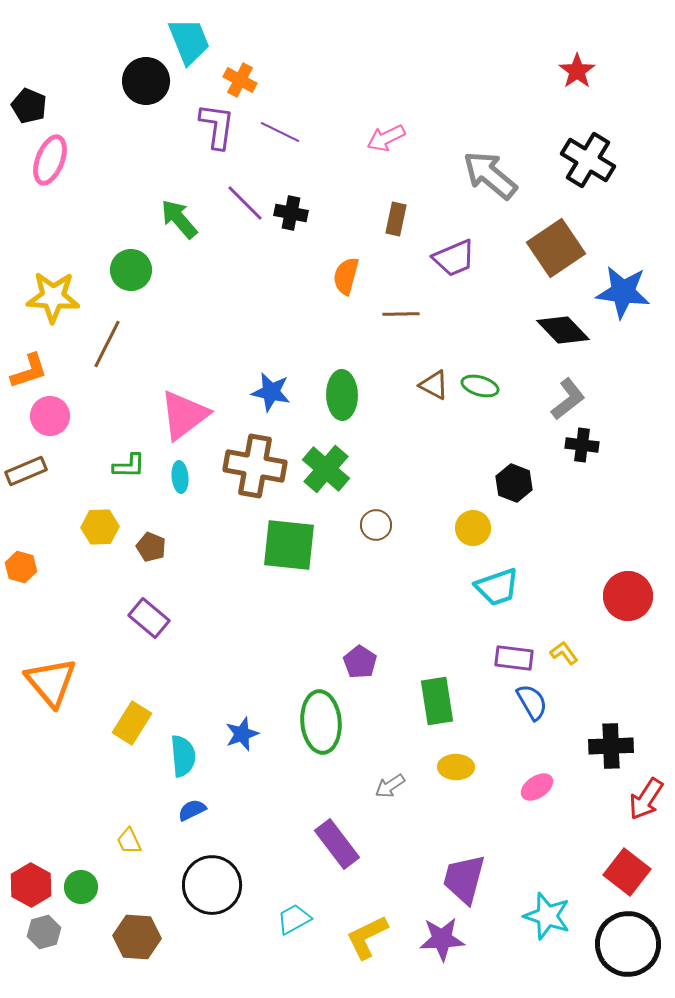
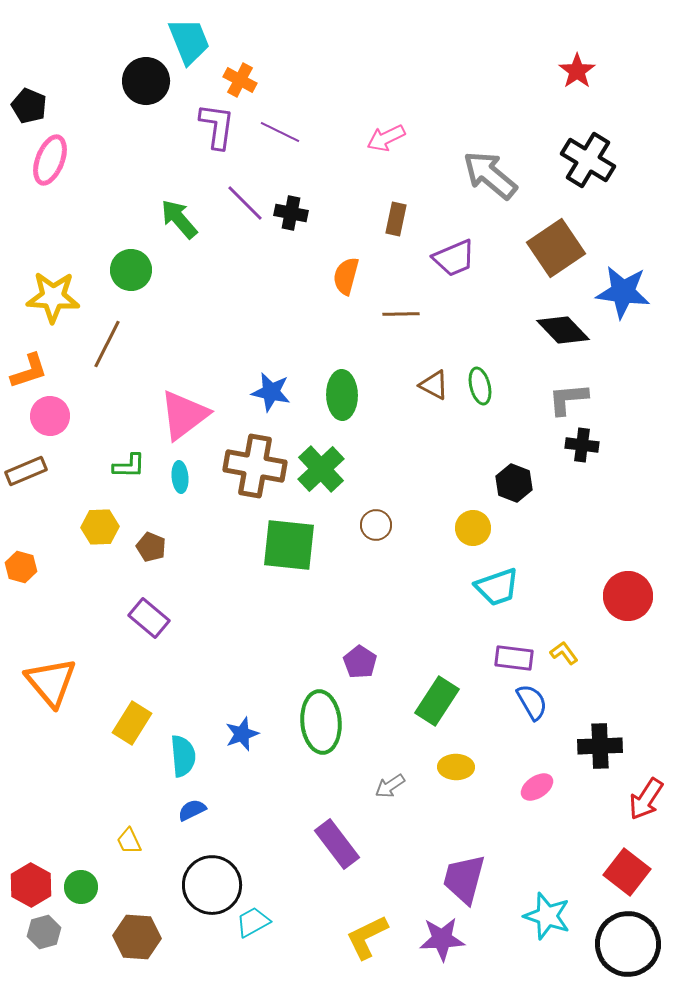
green ellipse at (480, 386): rotated 60 degrees clockwise
gray L-shape at (568, 399): rotated 147 degrees counterclockwise
green cross at (326, 469): moved 5 px left; rotated 6 degrees clockwise
green rectangle at (437, 701): rotated 42 degrees clockwise
black cross at (611, 746): moved 11 px left
cyan trapezoid at (294, 919): moved 41 px left, 3 px down
